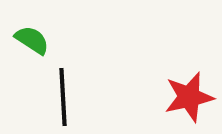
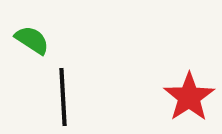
red star: rotated 21 degrees counterclockwise
